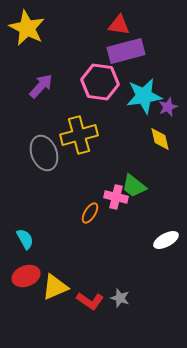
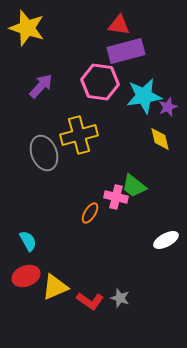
yellow star: rotated 9 degrees counterclockwise
cyan semicircle: moved 3 px right, 2 px down
